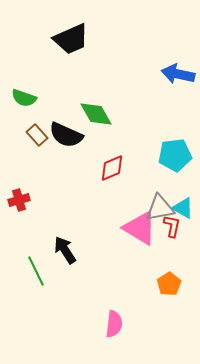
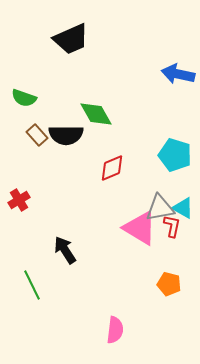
black semicircle: rotated 24 degrees counterclockwise
cyan pentagon: rotated 24 degrees clockwise
red cross: rotated 15 degrees counterclockwise
green line: moved 4 px left, 14 px down
orange pentagon: rotated 25 degrees counterclockwise
pink semicircle: moved 1 px right, 6 px down
